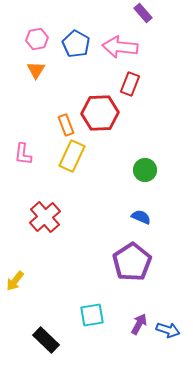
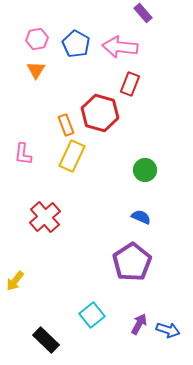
red hexagon: rotated 18 degrees clockwise
cyan square: rotated 30 degrees counterclockwise
